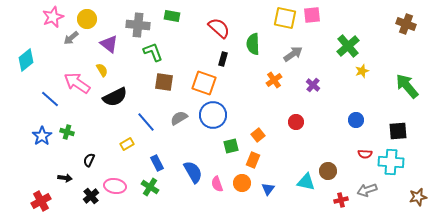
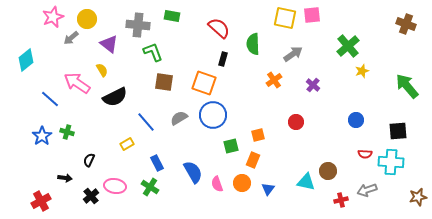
orange square at (258, 135): rotated 24 degrees clockwise
